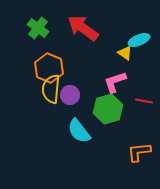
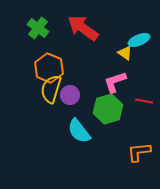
yellow semicircle: rotated 12 degrees clockwise
